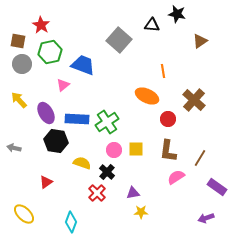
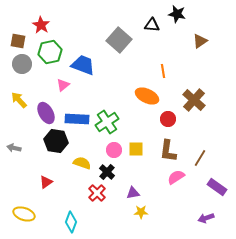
yellow ellipse: rotated 25 degrees counterclockwise
